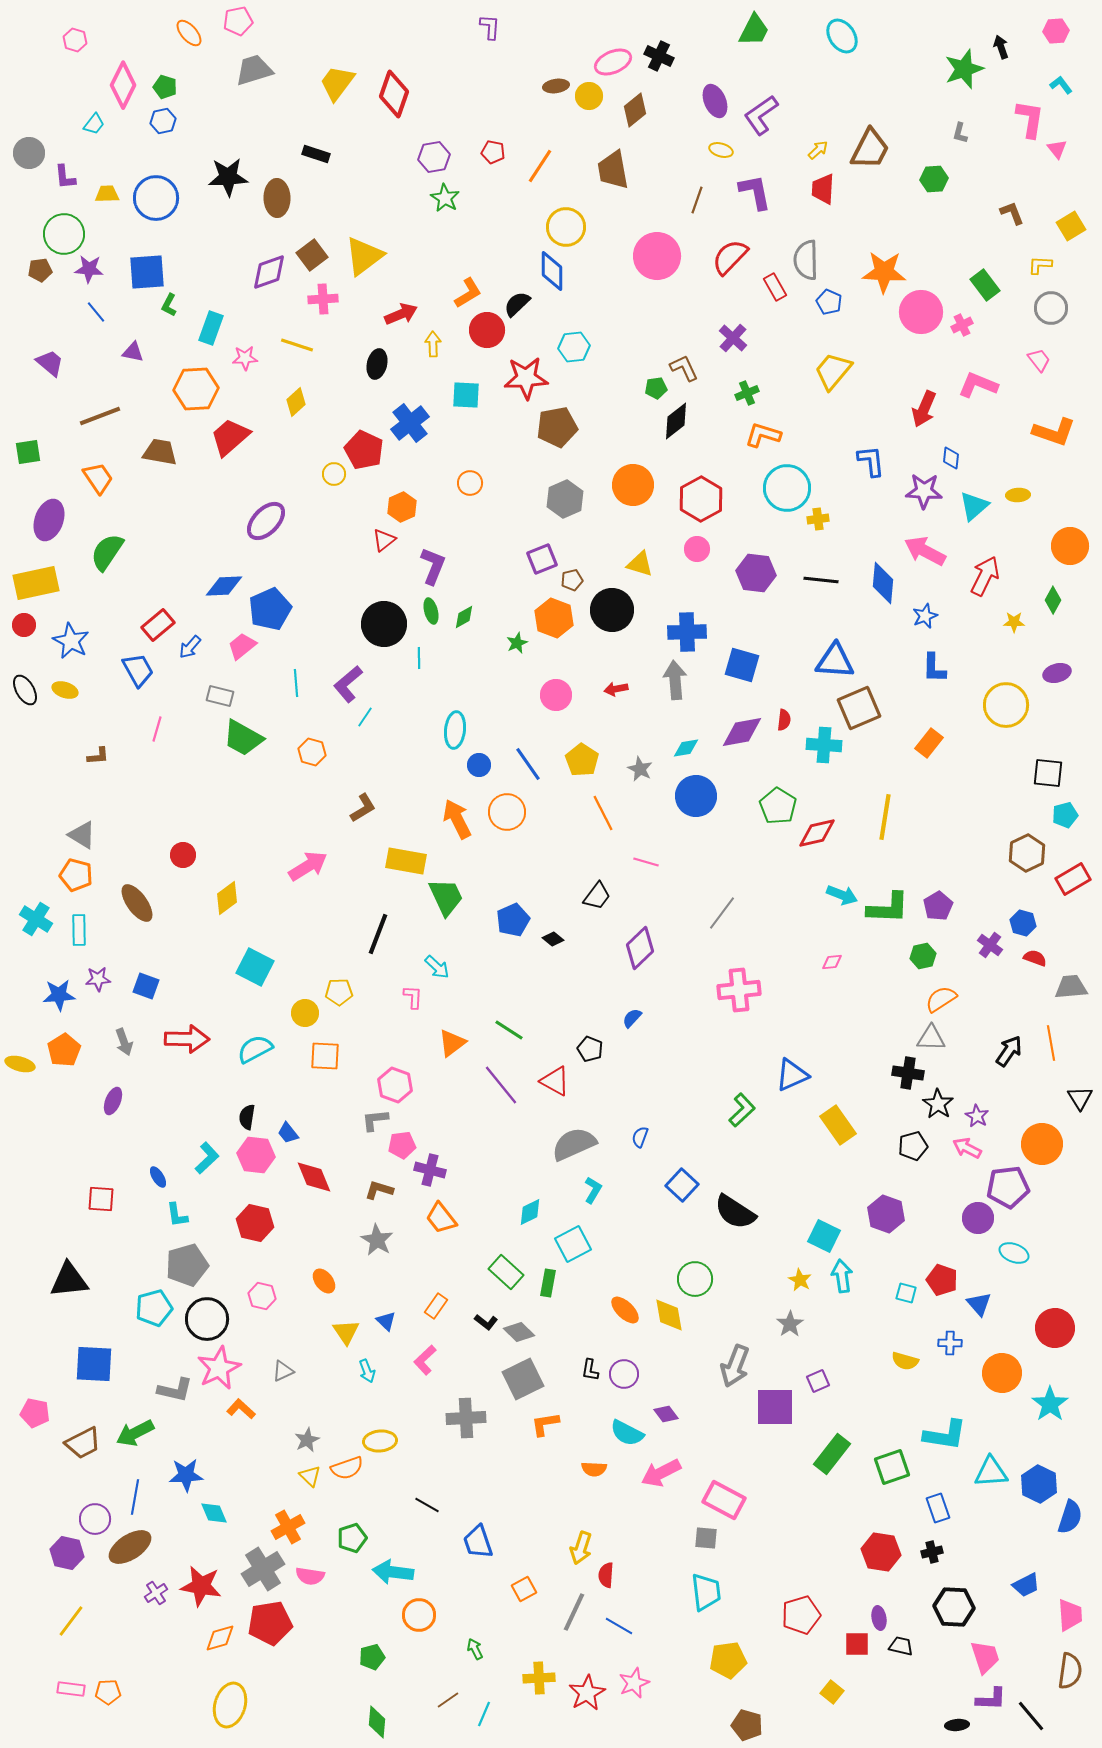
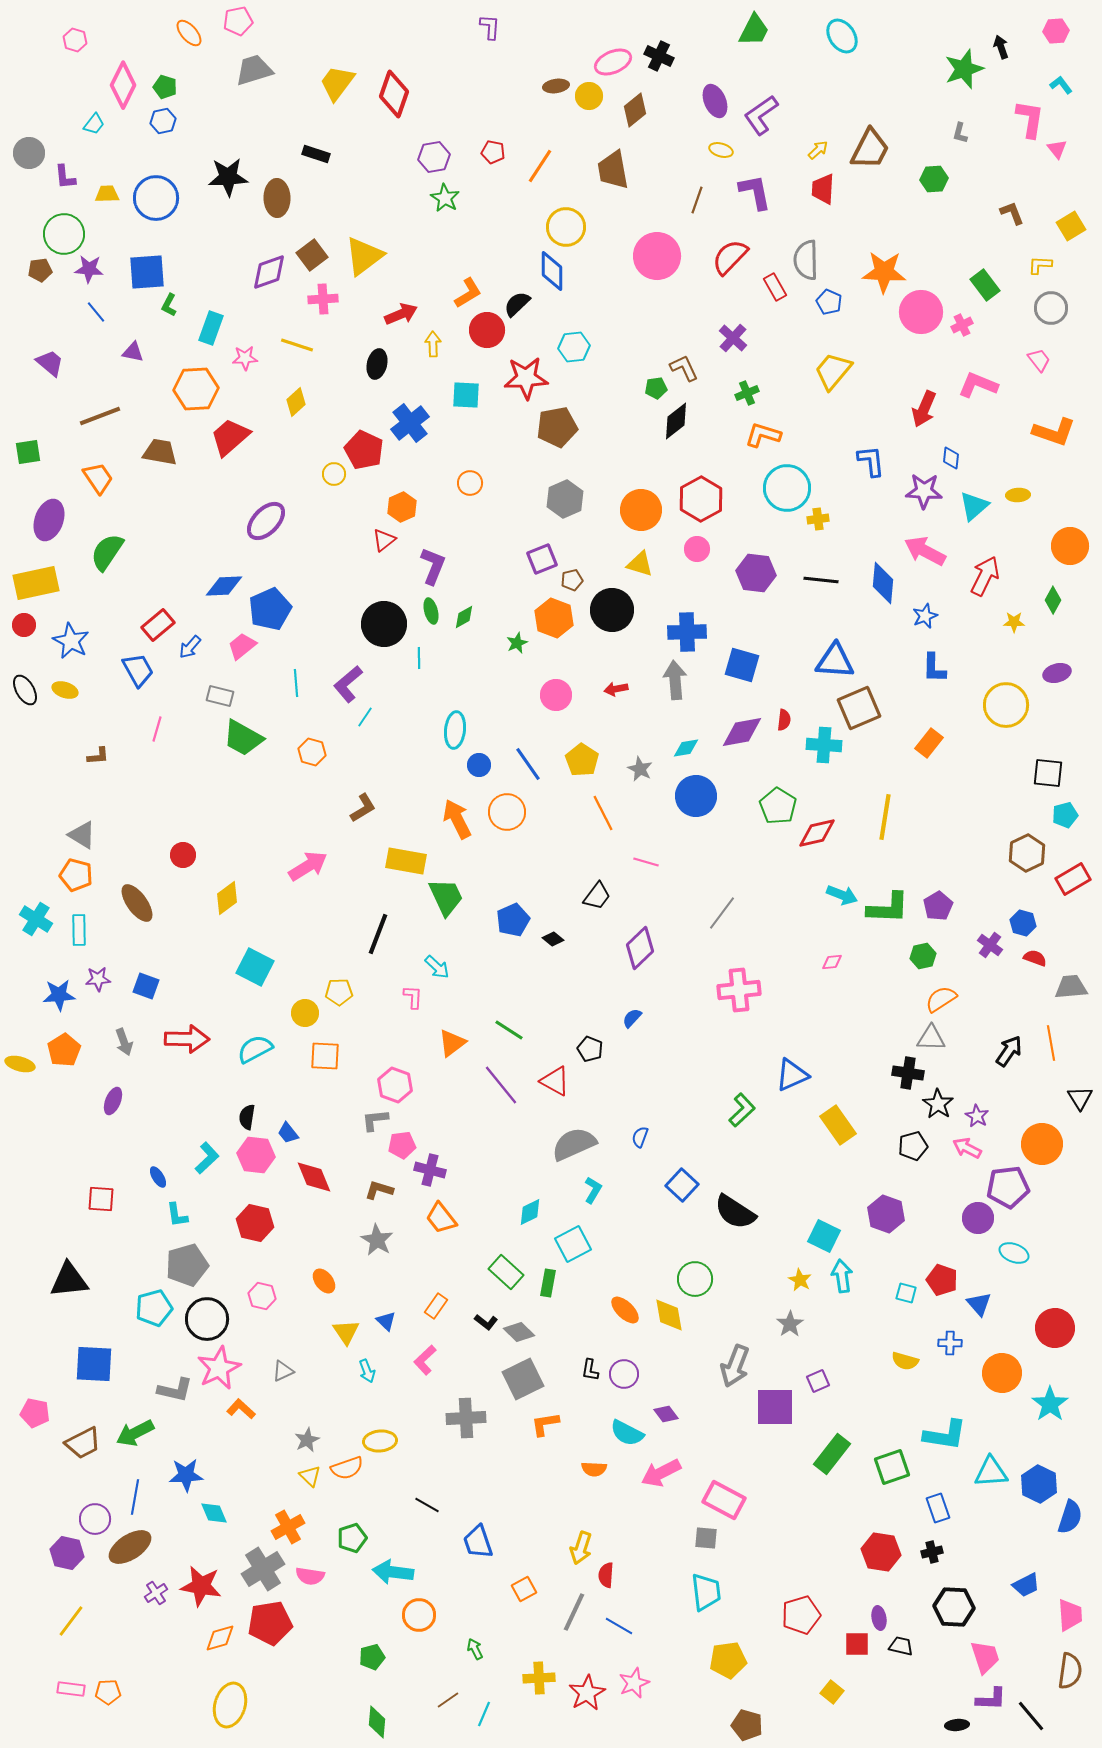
orange circle at (633, 485): moved 8 px right, 25 px down
